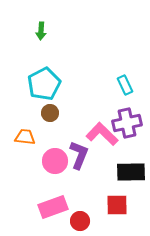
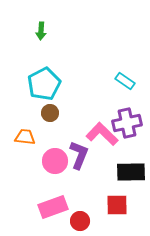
cyan rectangle: moved 4 px up; rotated 30 degrees counterclockwise
